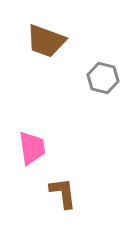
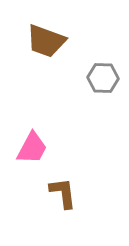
gray hexagon: rotated 12 degrees counterclockwise
pink trapezoid: rotated 36 degrees clockwise
